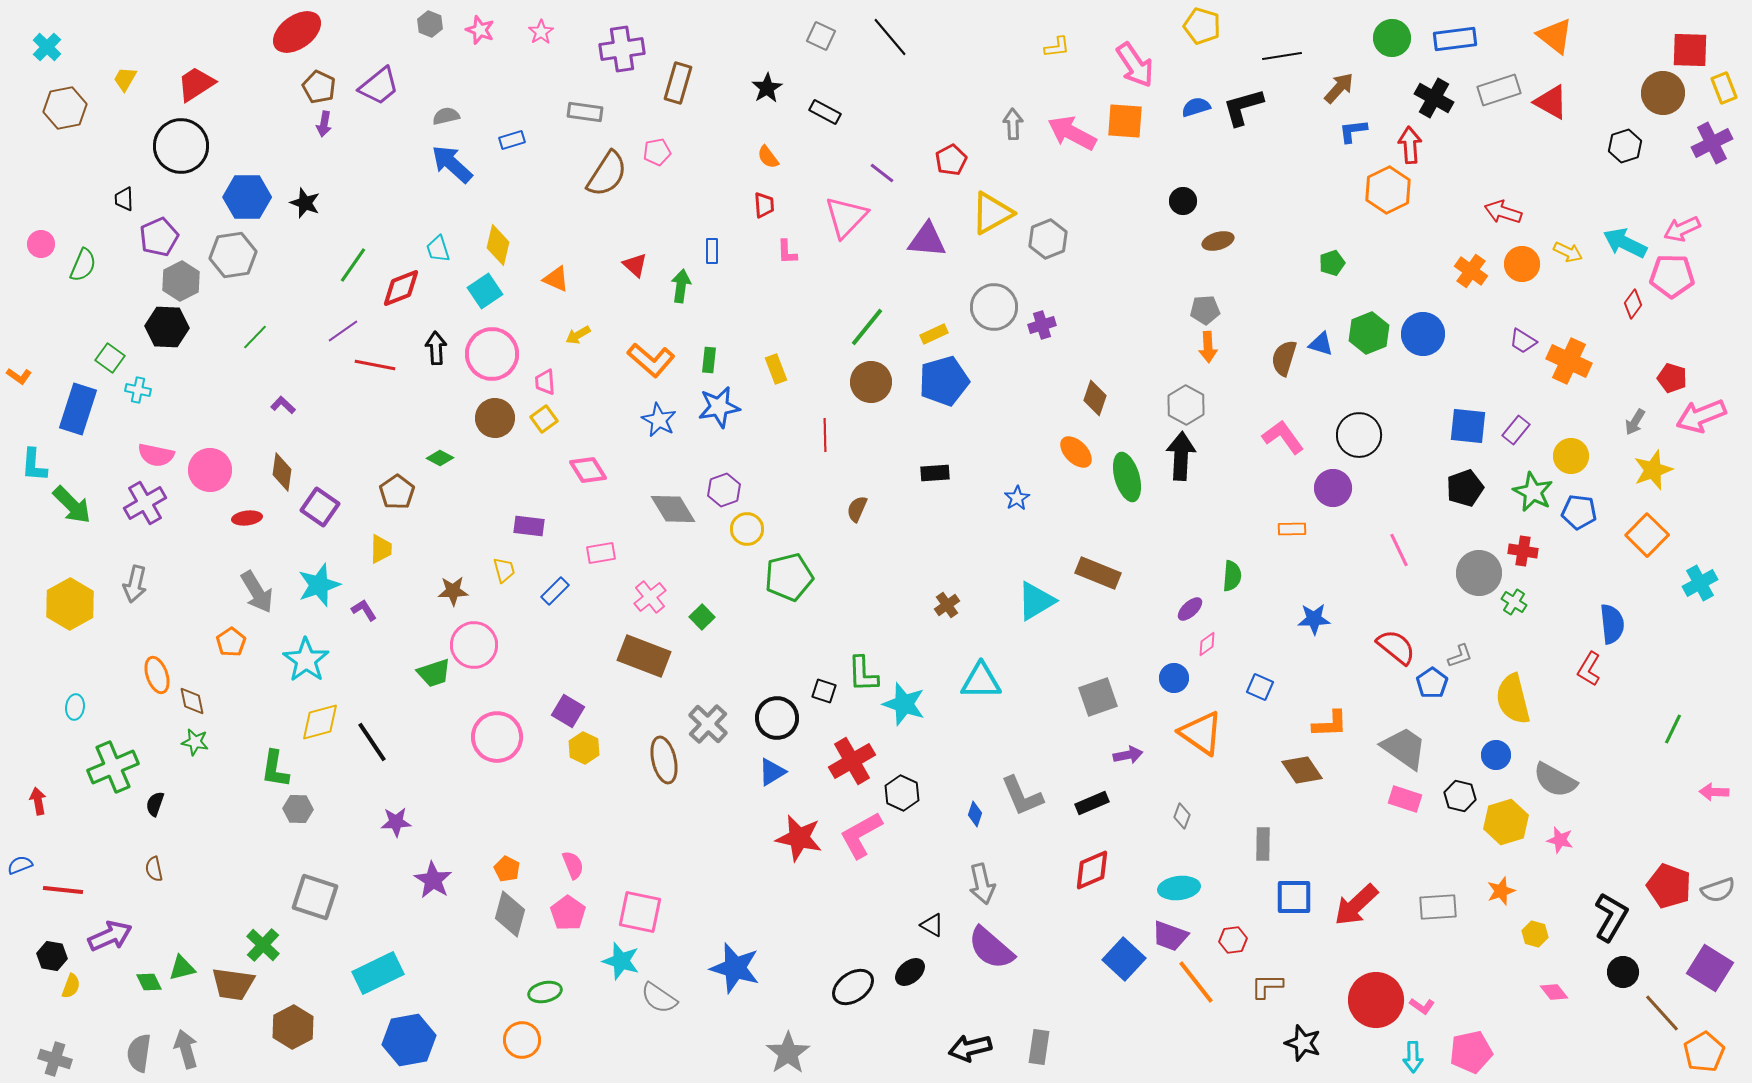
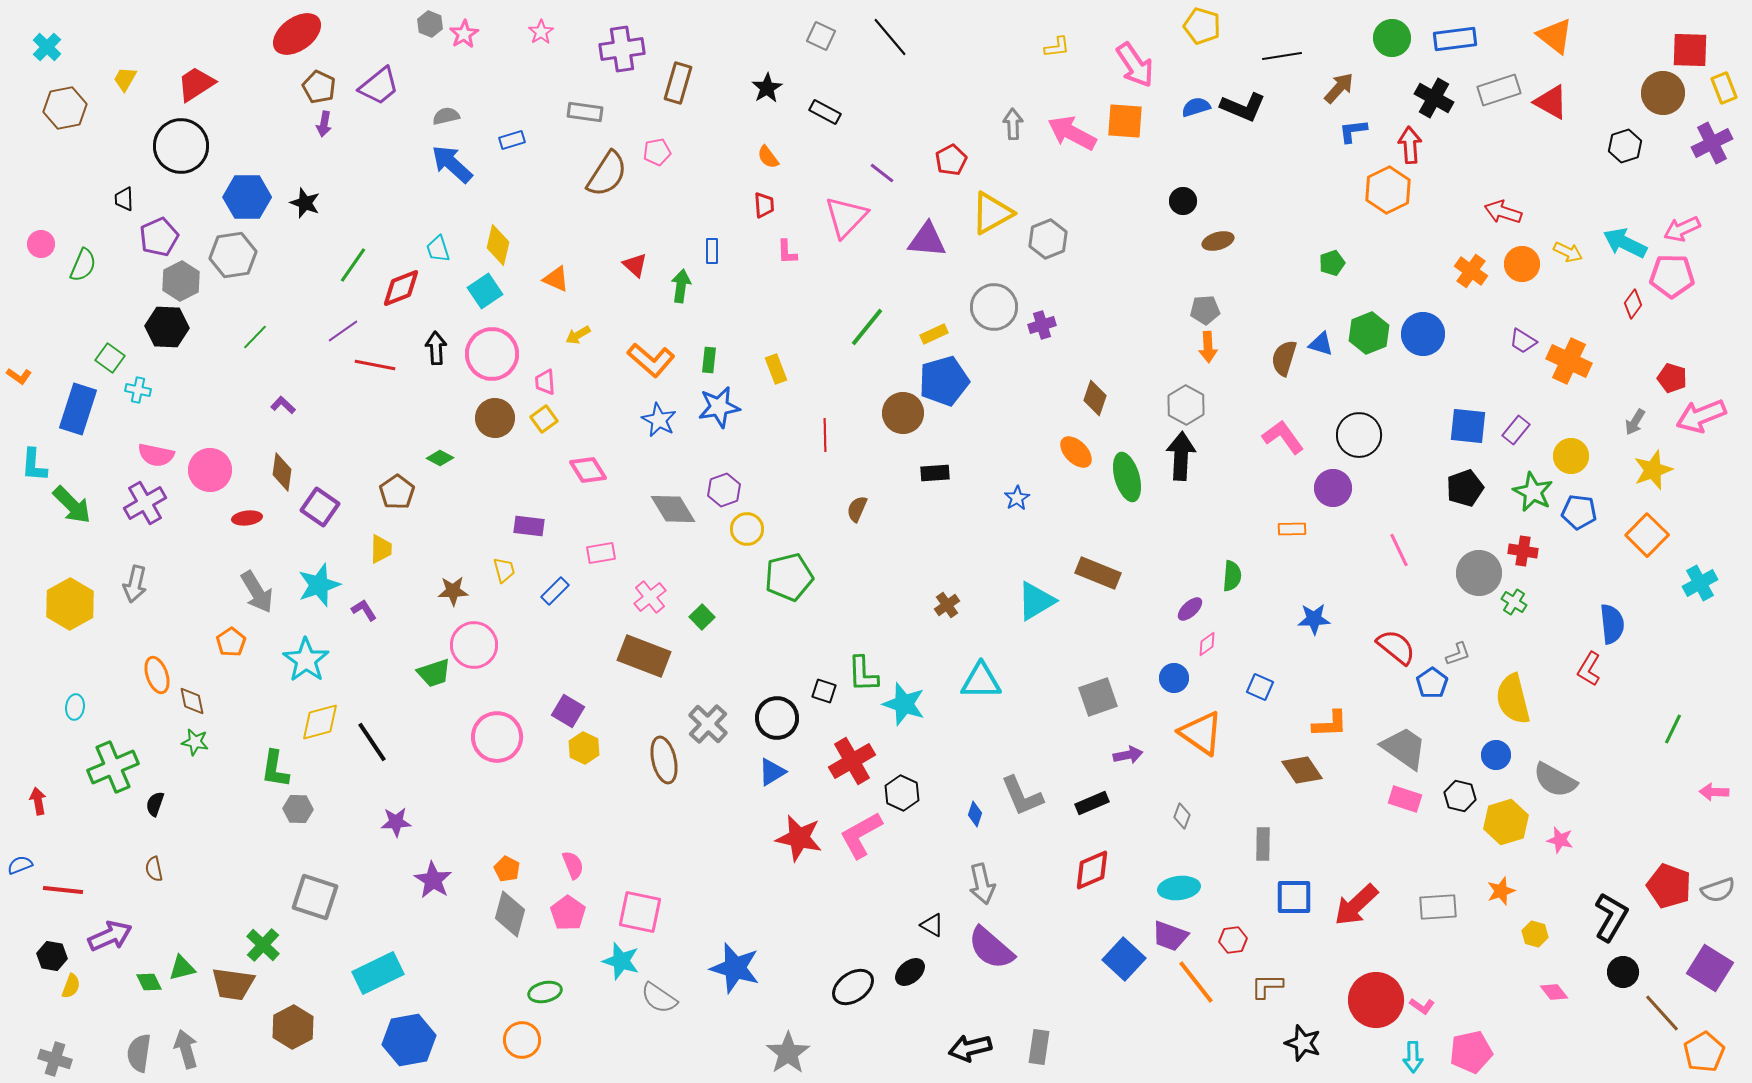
pink star at (480, 30): moved 16 px left, 4 px down; rotated 20 degrees clockwise
red ellipse at (297, 32): moved 2 px down
black L-shape at (1243, 107): rotated 141 degrees counterclockwise
brown circle at (871, 382): moved 32 px right, 31 px down
gray L-shape at (1460, 656): moved 2 px left, 2 px up
